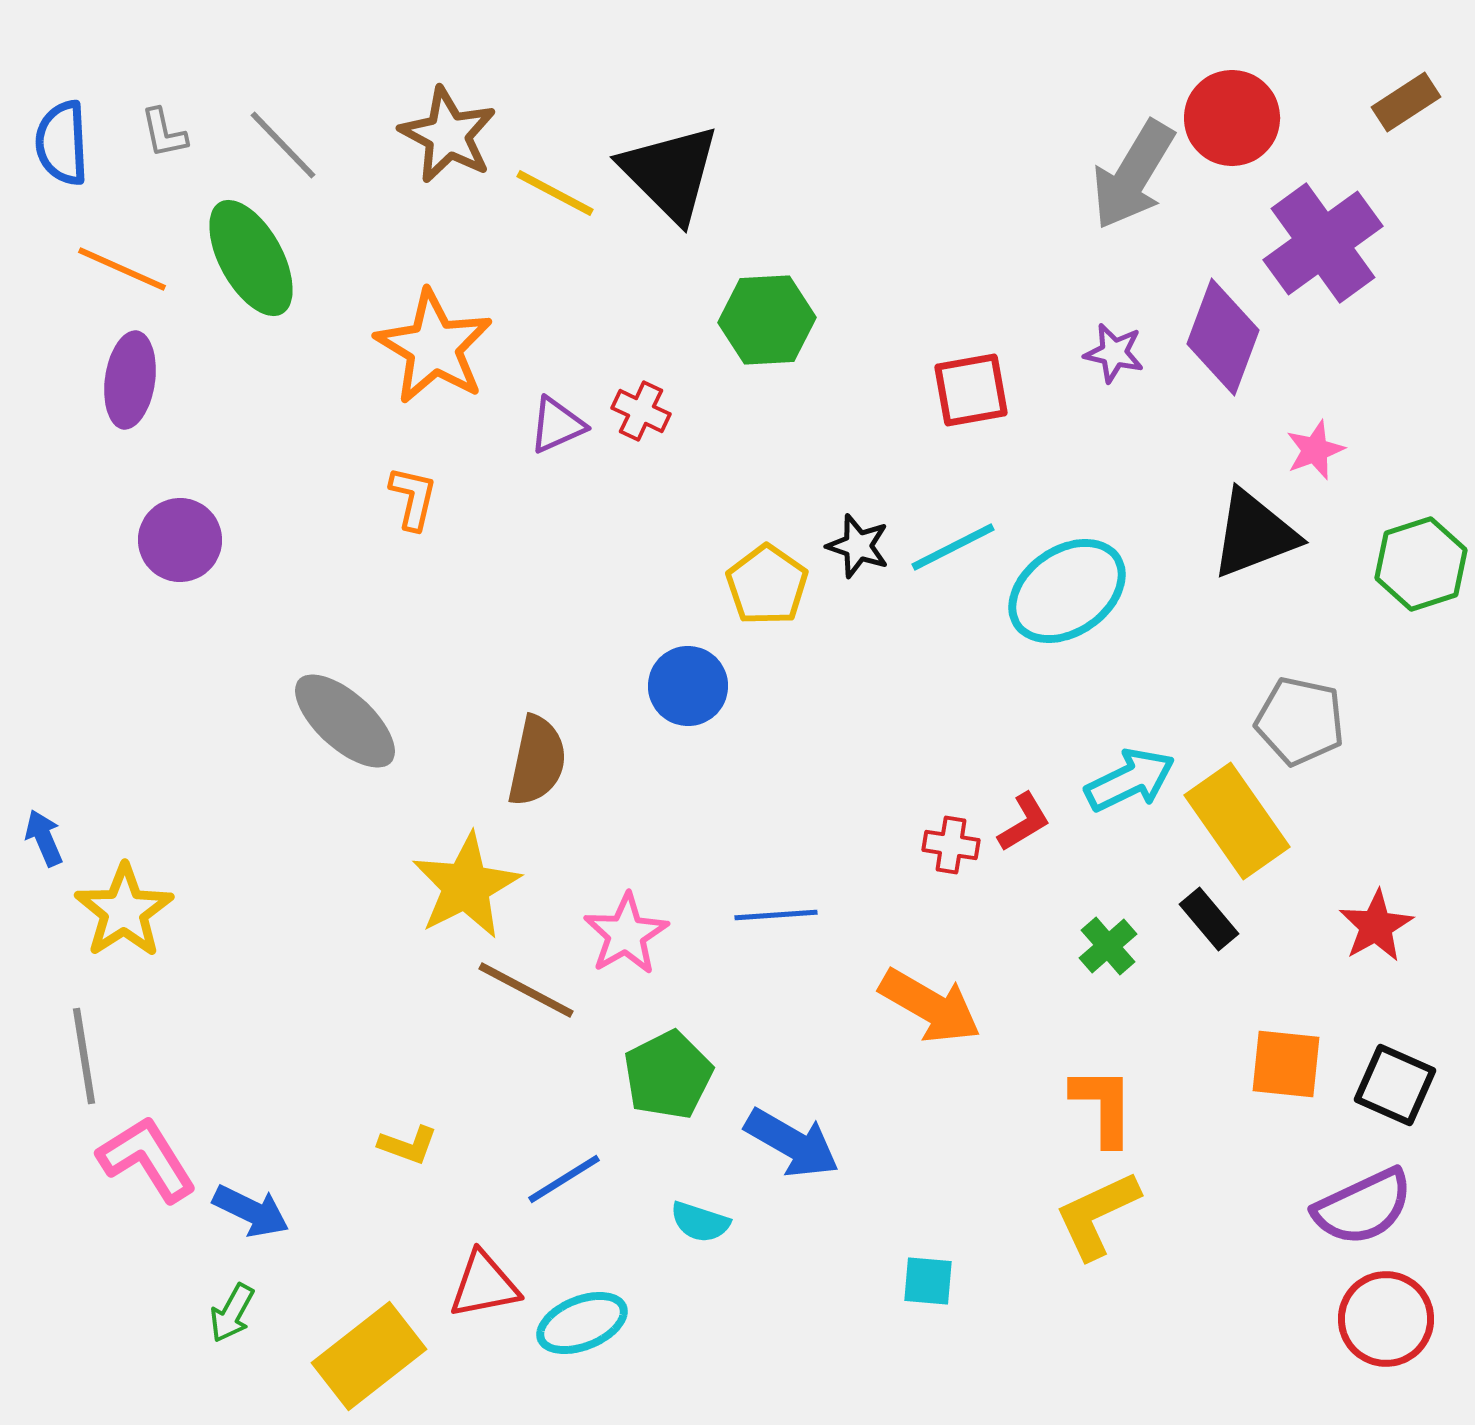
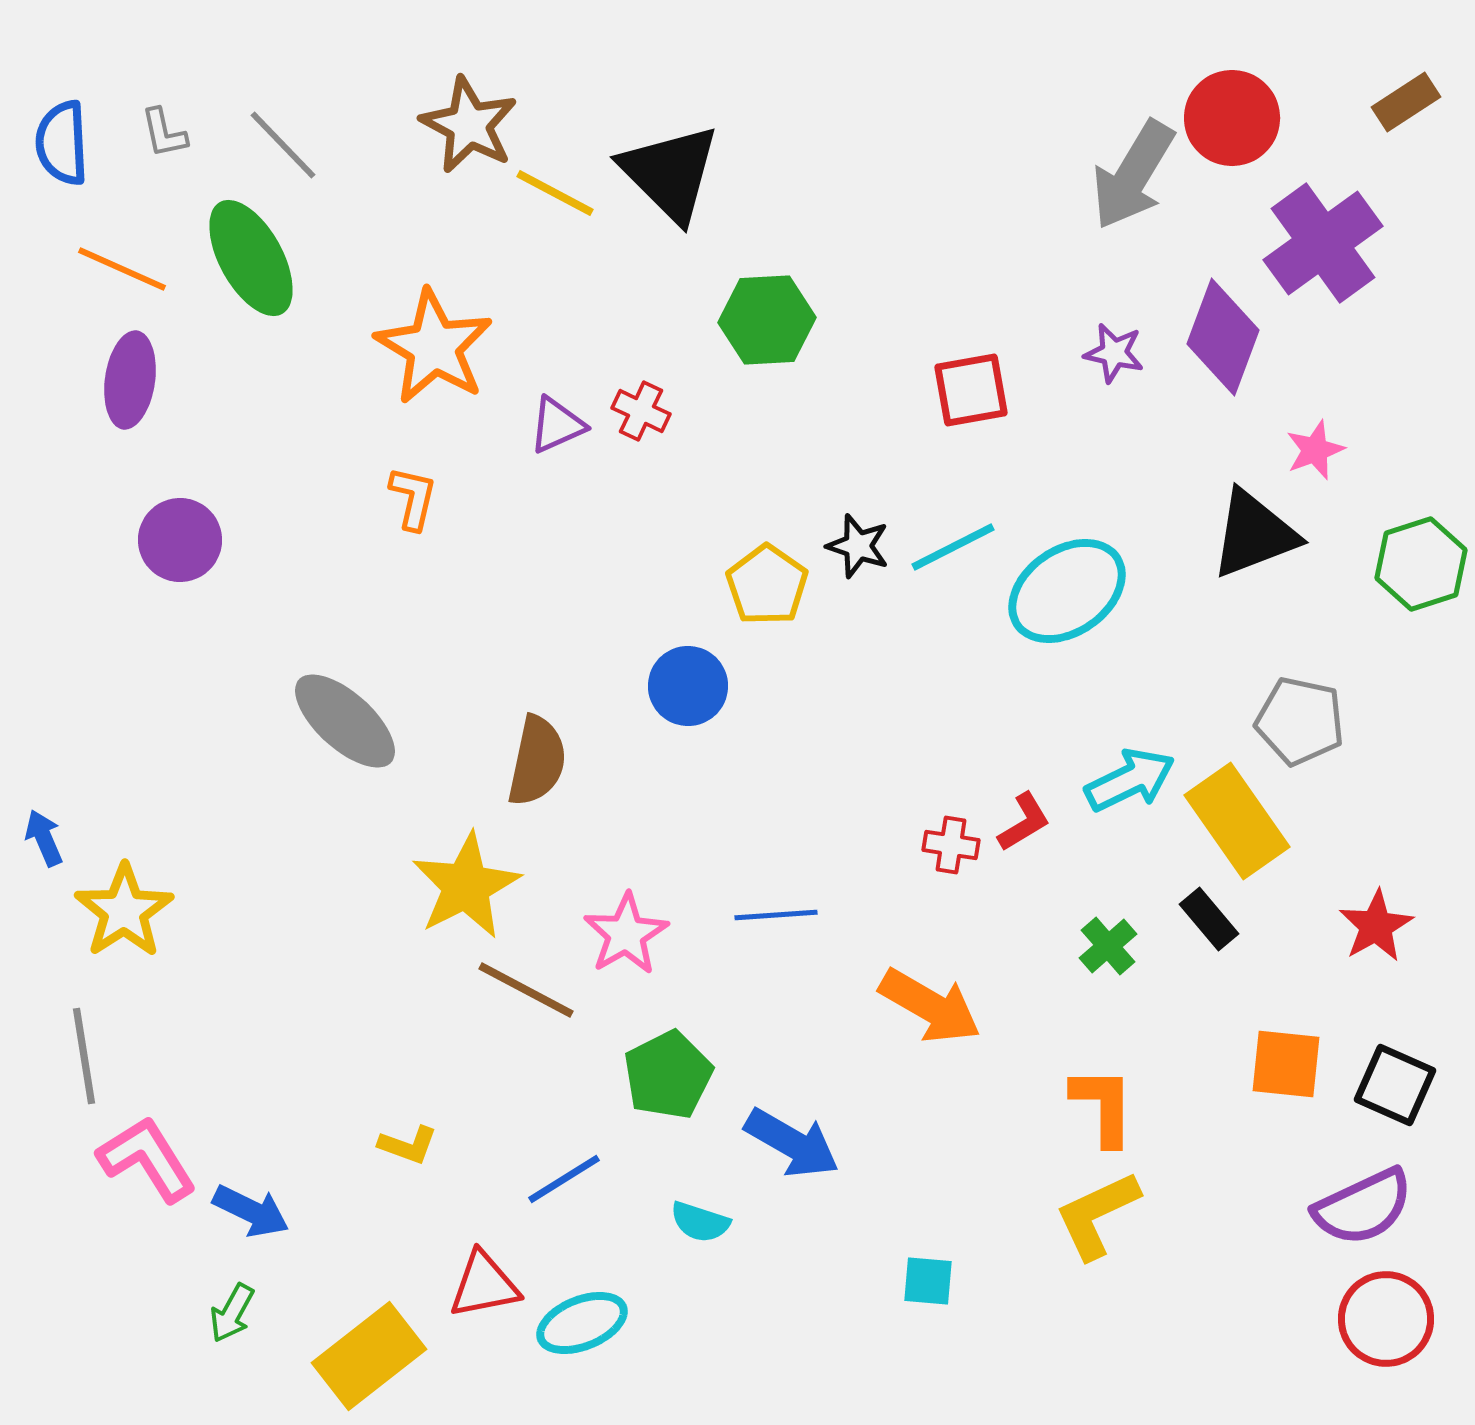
brown star at (448, 135): moved 21 px right, 10 px up
